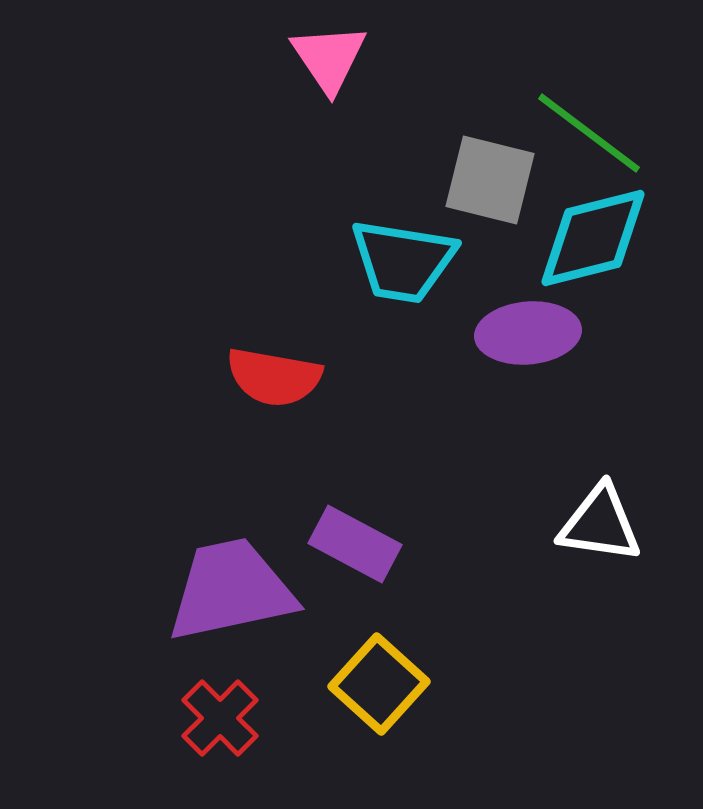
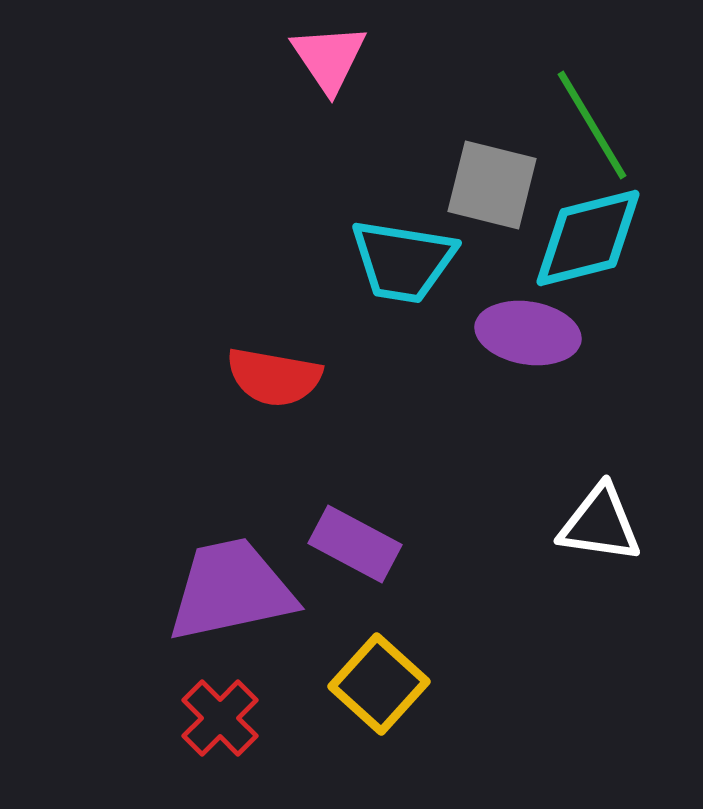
green line: moved 3 px right, 8 px up; rotated 22 degrees clockwise
gray square: moved 2 px right, 5 px down
cyan diamond: moved 5 px left
purple ellipse: rotated 14 degrees clockwise
